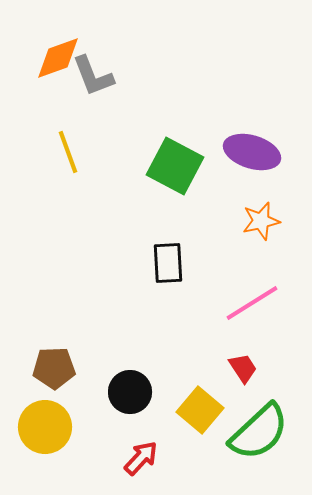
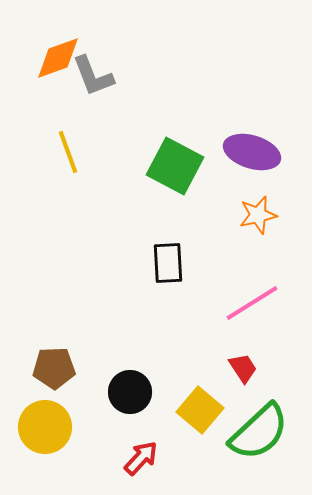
orange star: moved 3 px left, 6 px up
